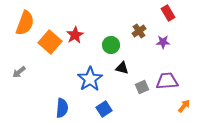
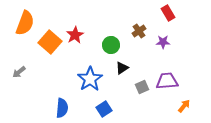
black triangle: rotated 48 degrees counterclockwise
